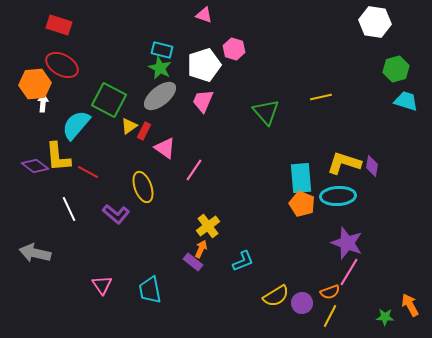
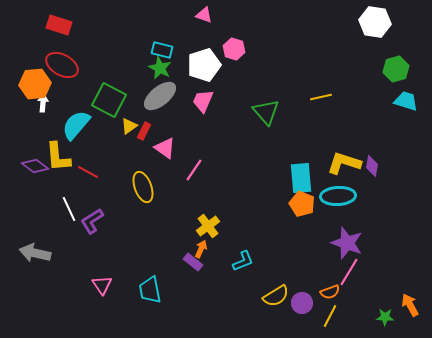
purple L-shape at (116, 214): moved 24 px left, 7 px down; rotated 108 degrees clockwise
